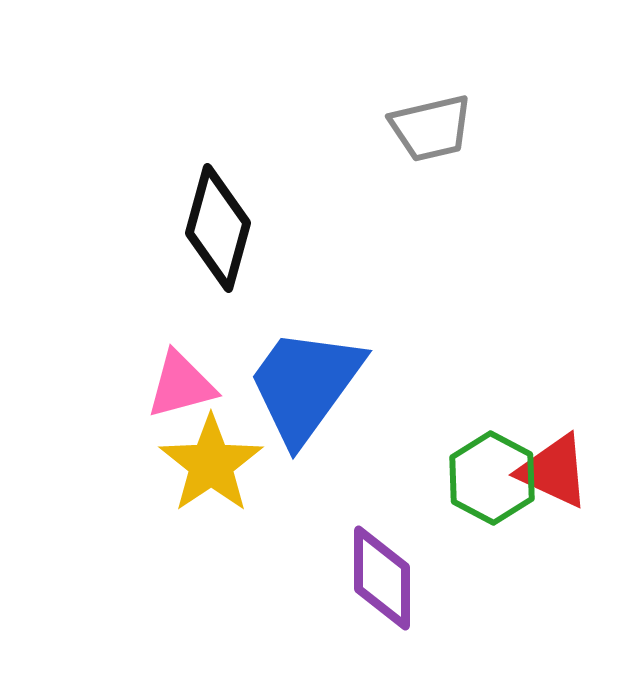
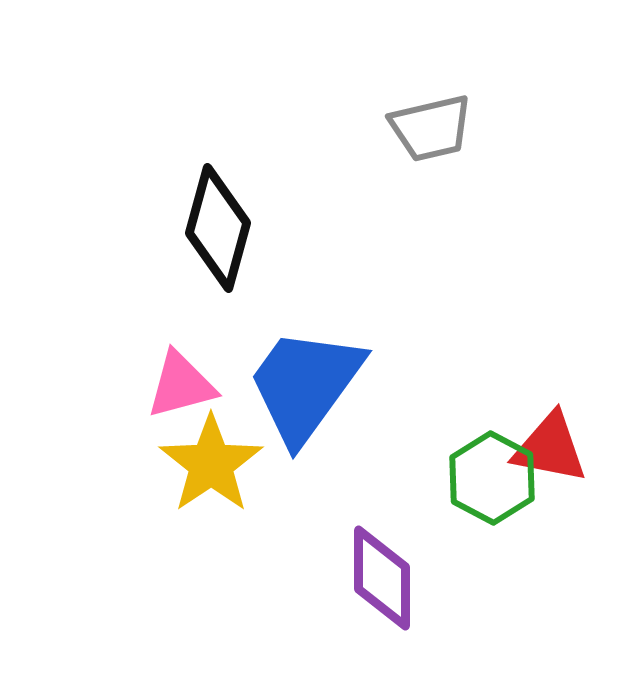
red triangle: moved 4 px left, 23 px up; rotated 14 degrees counterclockwise
